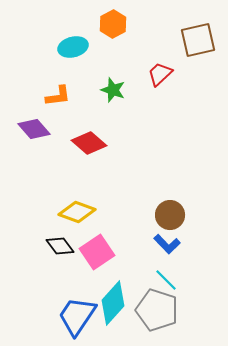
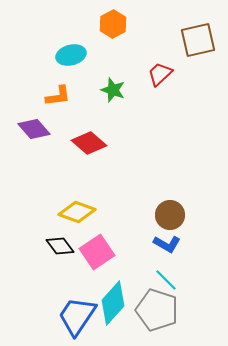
cyan ellipse: moved 2 px left, 8 px down
blue L-shape: rotated 16 degrees counterclockwise
